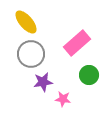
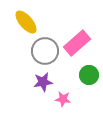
gray circle: moved 14 px right, 3 px up
